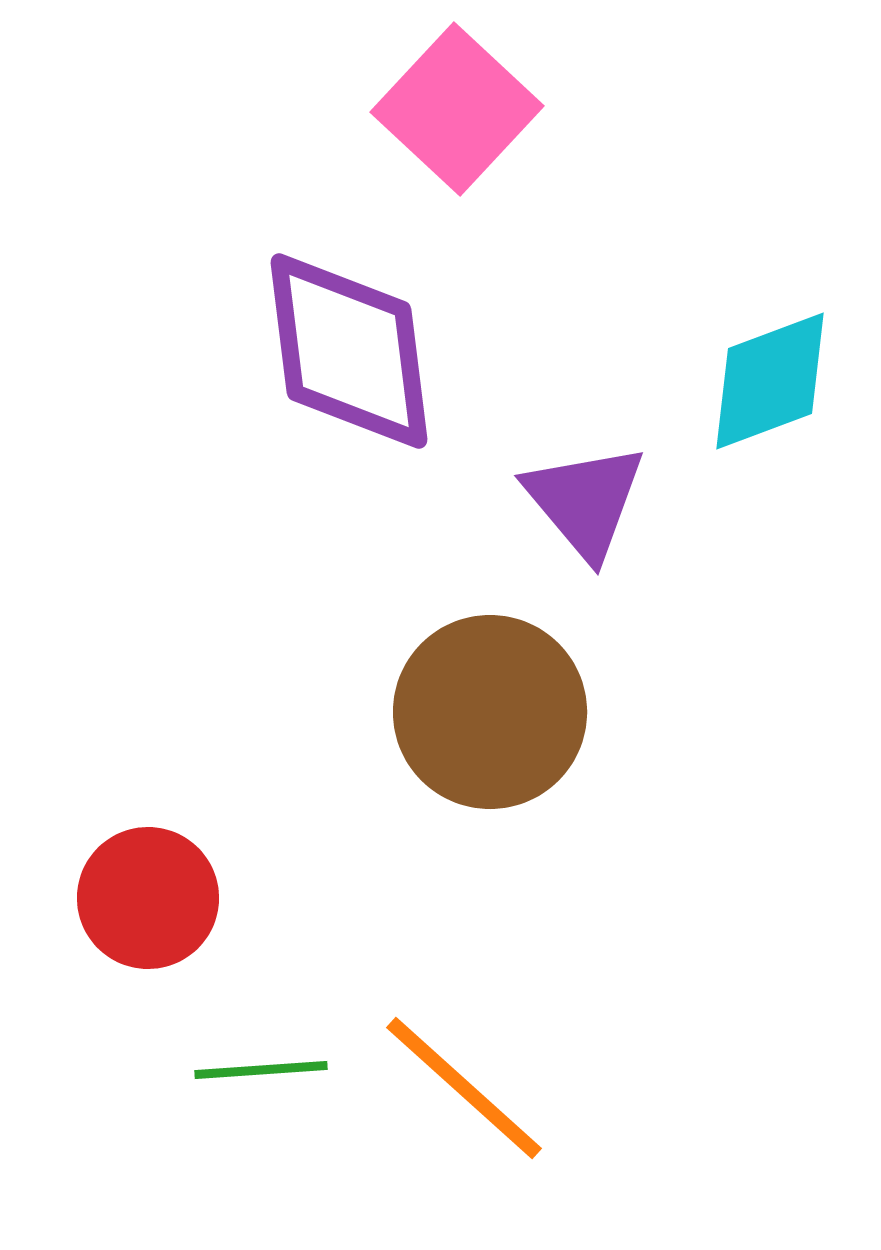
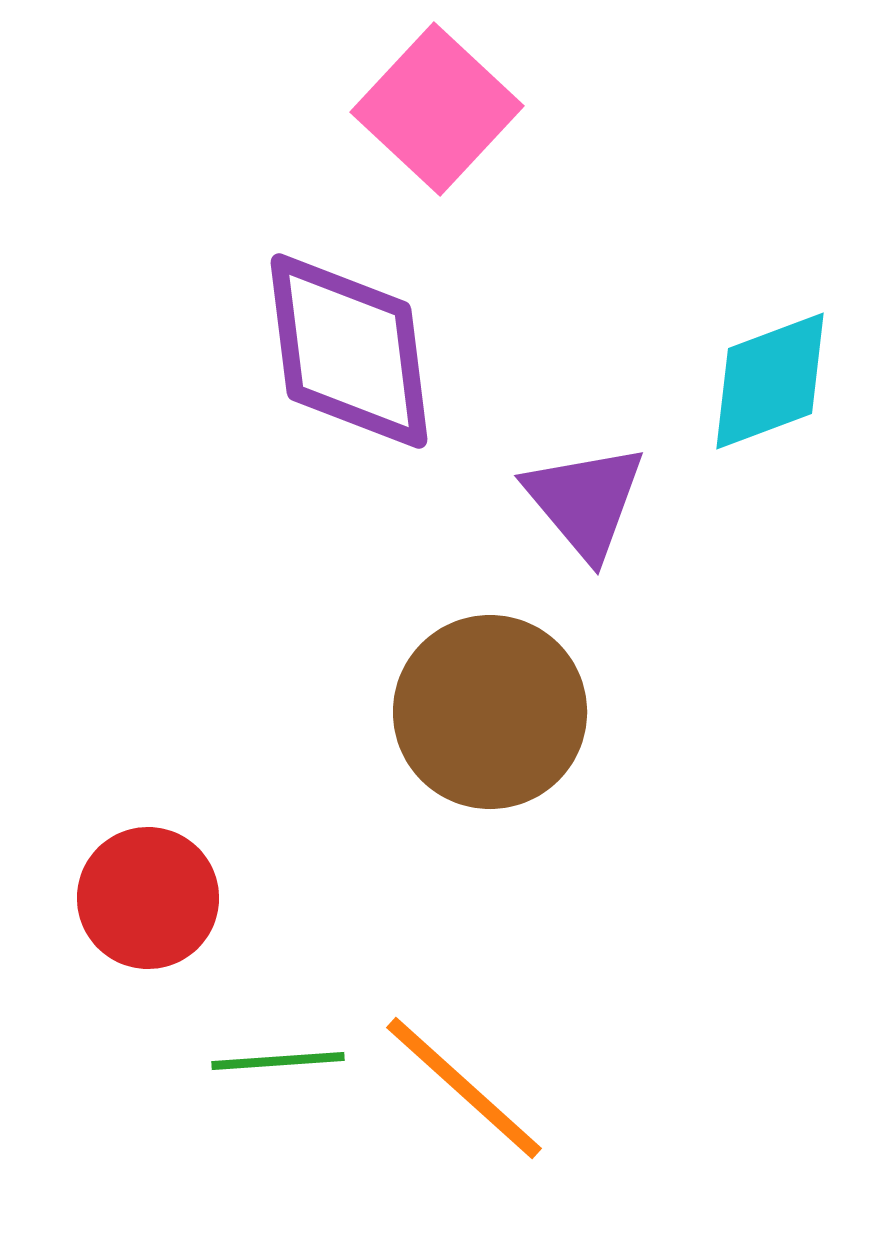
pink square: moved 20 px left
green line: moved 17 px right, 9 px up
